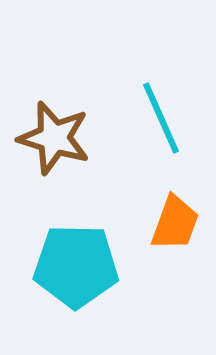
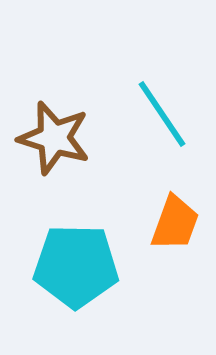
cyan line: moved 1 px right, 4 px up; rotated 10 degrees counterclockwise
